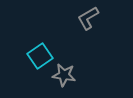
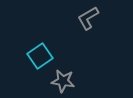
gray star: moved 1 px left, 6 px down
